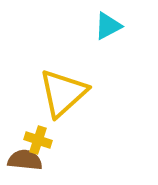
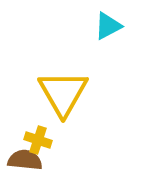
yellow triangle: rotated 18 degrees counterclockwise
